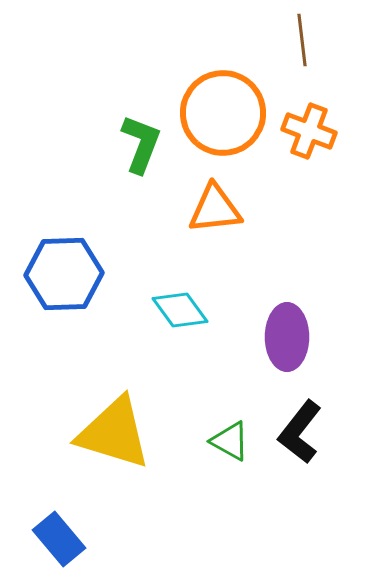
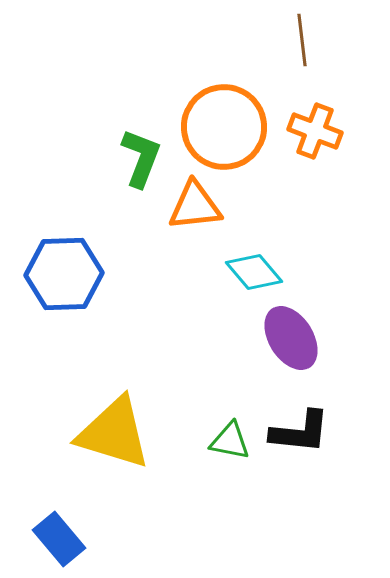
orange circle: moved 1 px right, 14 px down
orange cross: moved 6 px right
green L-shape: moved 14 px down
orange triangle: moved 20 px left, 3 px up
cyan diamond: moved 74 px right, 38 px up; rotated 4 degrees counterclockwise
purple ellipse: moved 4 px right, 1 px down; rotated 32 degrees counterclockwise
black L-shape: rotated 122 degrees counterclockwise
green triangle: rotated 18 degrees counterclockwise
